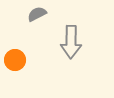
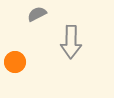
orange circle: moved 2 px down
